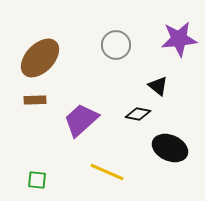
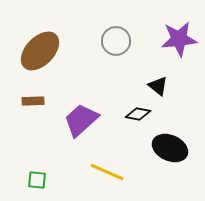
gray circle: moved 4 px up
brown ellipse: moved 7 px up
brown rectangle: moved 2 px left, 1 px down
